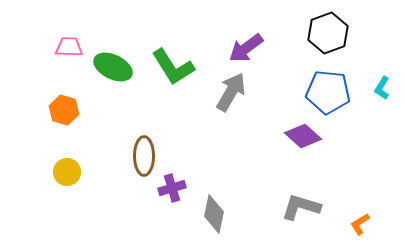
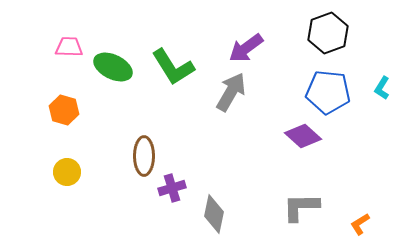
gray L-shape: rotated 18 degrees counterclockwise
